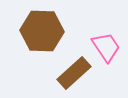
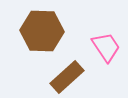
brown rectangle: moved 7 px left, 4 px down
